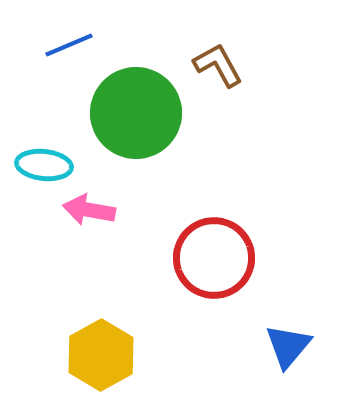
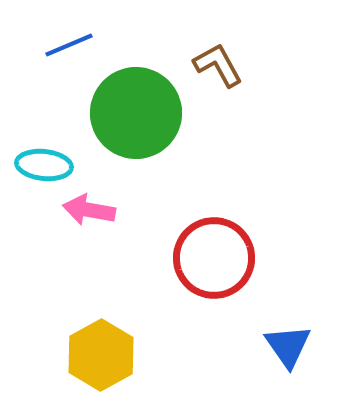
blue triangle: rotated 15 degrees counterclockwise
